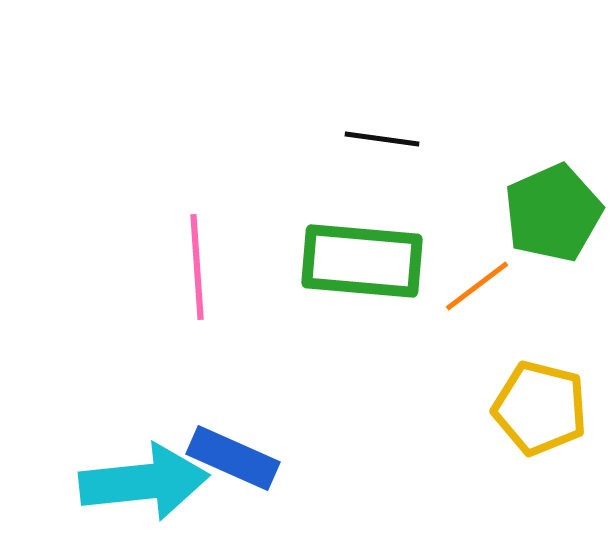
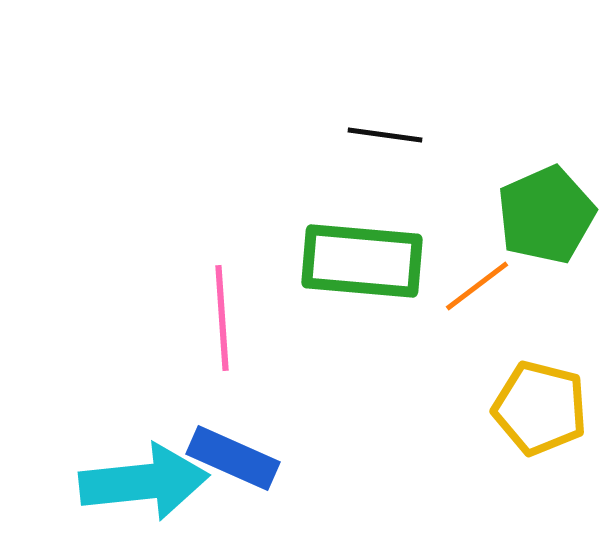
black line: moved 3 px right, 4 px up
green pentagon: moved 7 px left, 2 px down
pink line: moved 25 px right, 51 px down
